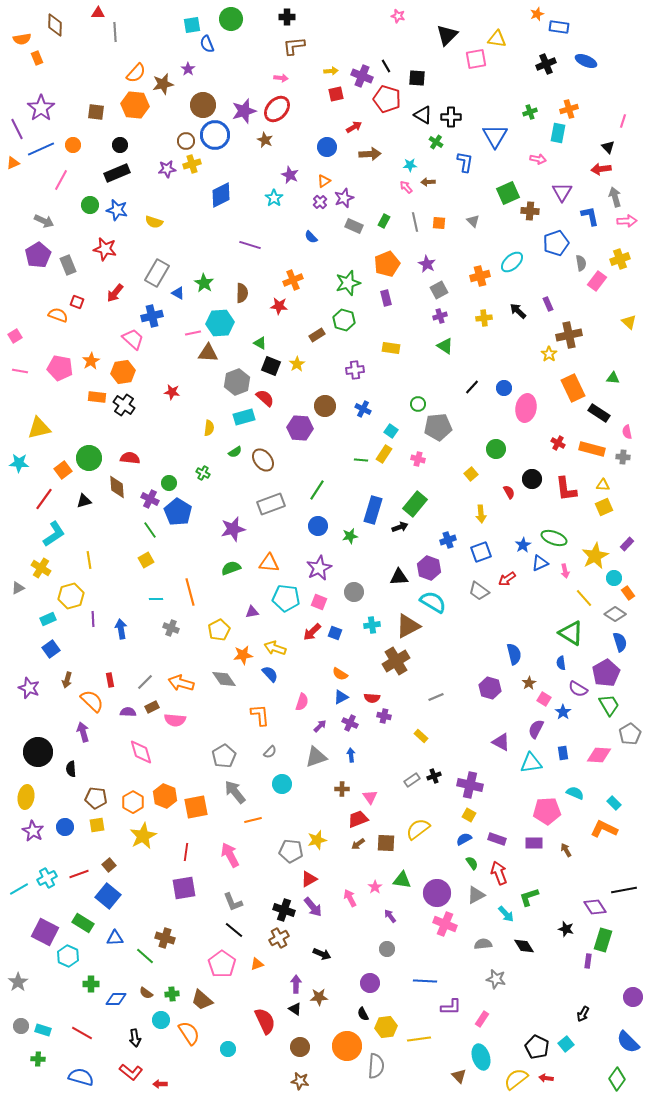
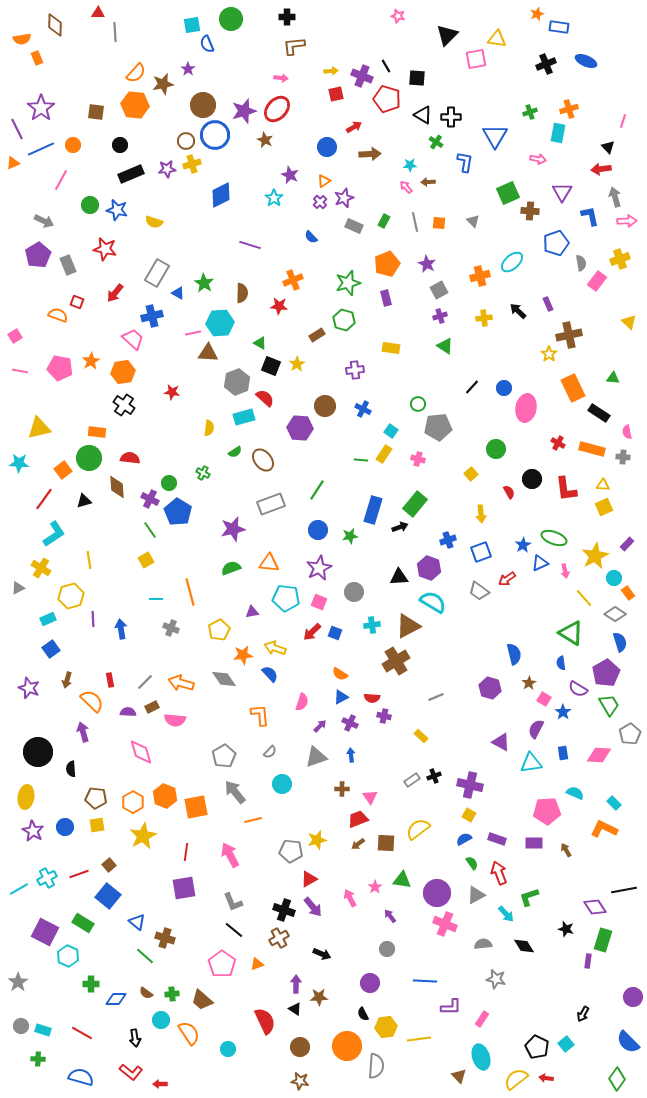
black rectangle at (117, 173): moved 14 px right, 1 px down
orange rectangle at (97, 397): moved 35 px down
blue circle at (318, 526): moved 4 px down
blue triangle at (115, 938): moved 22 px right, 16 px up; rotated 42 degrees clockwise
